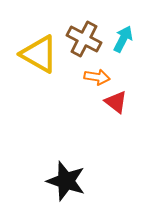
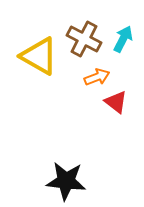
yellow triangle: moved 2 px down
orange arrow: rotated 30 degrees counterclockwise
black star: rotated 12 degrees counterclockwise
